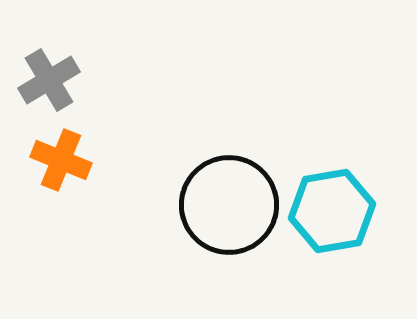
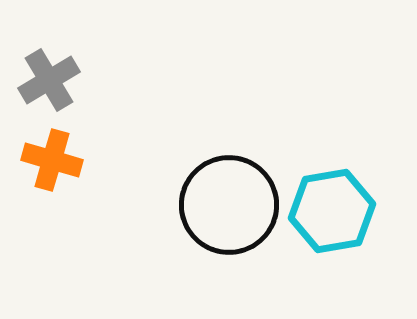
orange cross: moved 9 px left; rotated 6 degrees counterclockwise
